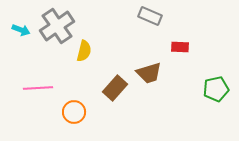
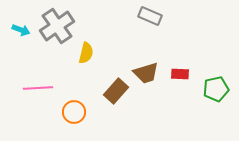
red rectangle: moved 27 px down
yellow semicircle: moved 2 px right, 2 px down
brown trapezoid: moved 3 px left
brown rectangle: moved 1 px right, 3 px down
